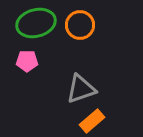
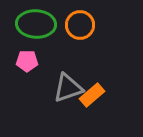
green ellipse: moved 1 px down; rotated 18 degrees clockwise
gray triangle: moved 13 px left, 1 px up
orange rectangle: moved 26 px up
